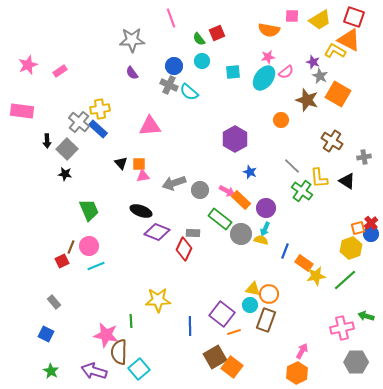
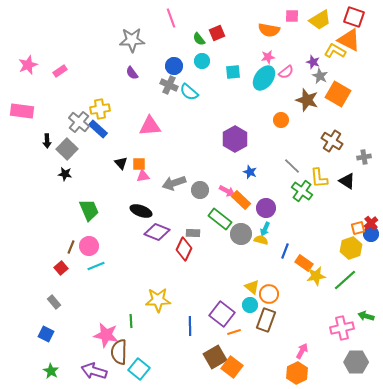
red square at (62, 261): moved 1 px left, 7 px down; rotated 16 degrees counterclockwise
yellow triangle at (253, 289): moved 1 px left, 2 px up; rotated 28 degrees clockwise
cyan square at (139, 369): rotated 10 degrees counterclockwise
